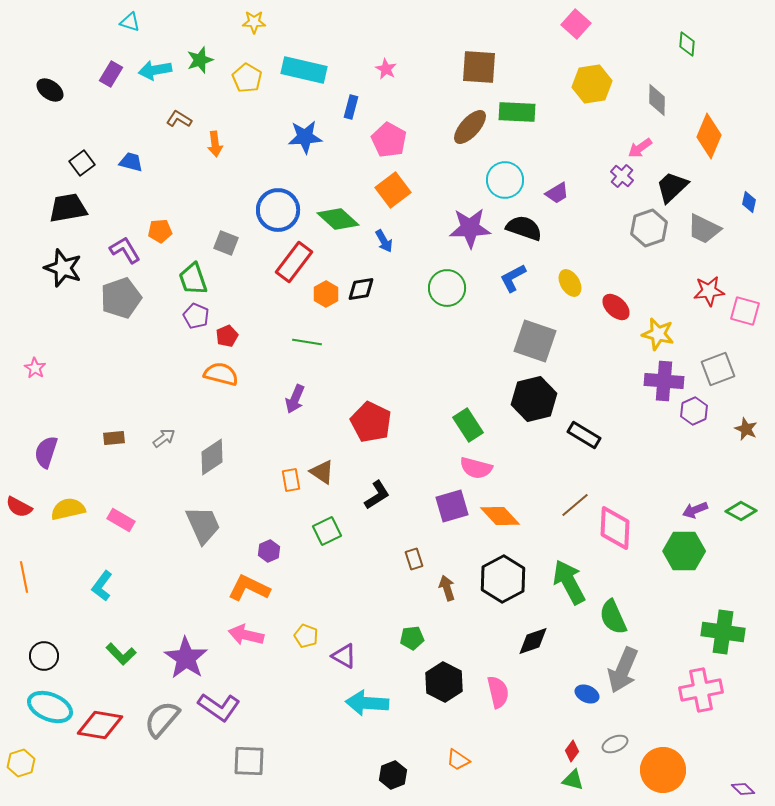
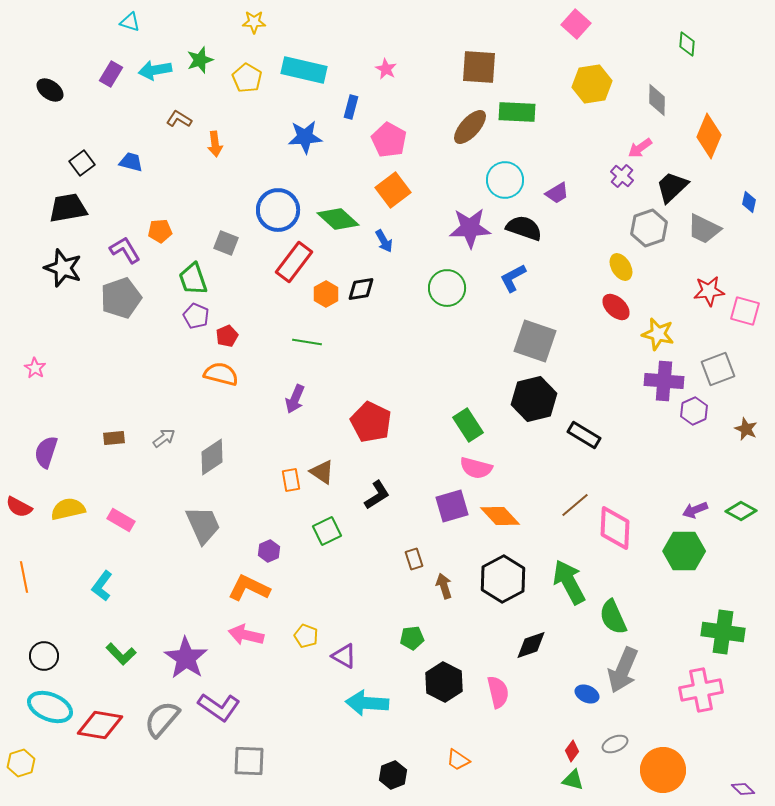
yellow ellipse at (570, 283): moved 51 px right, 16 px up
brown arrow at (447, 588): moved 3 px left, 2 px up
black diamond at (533, 641): moved 2 px left, 4 px down
